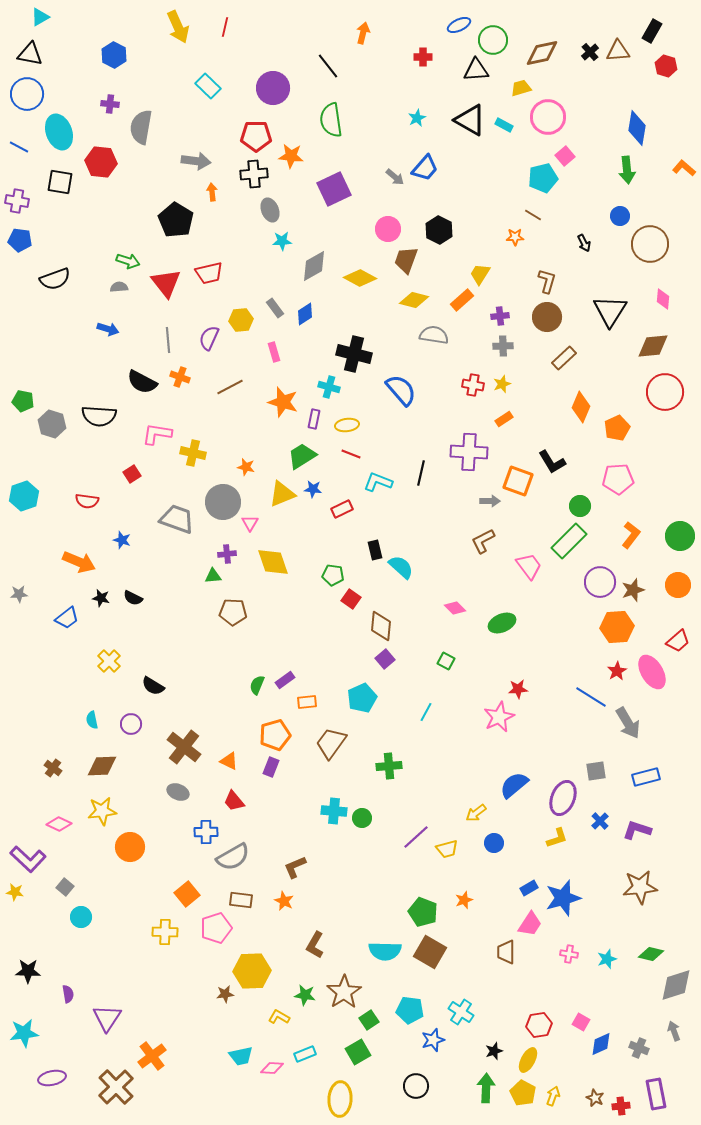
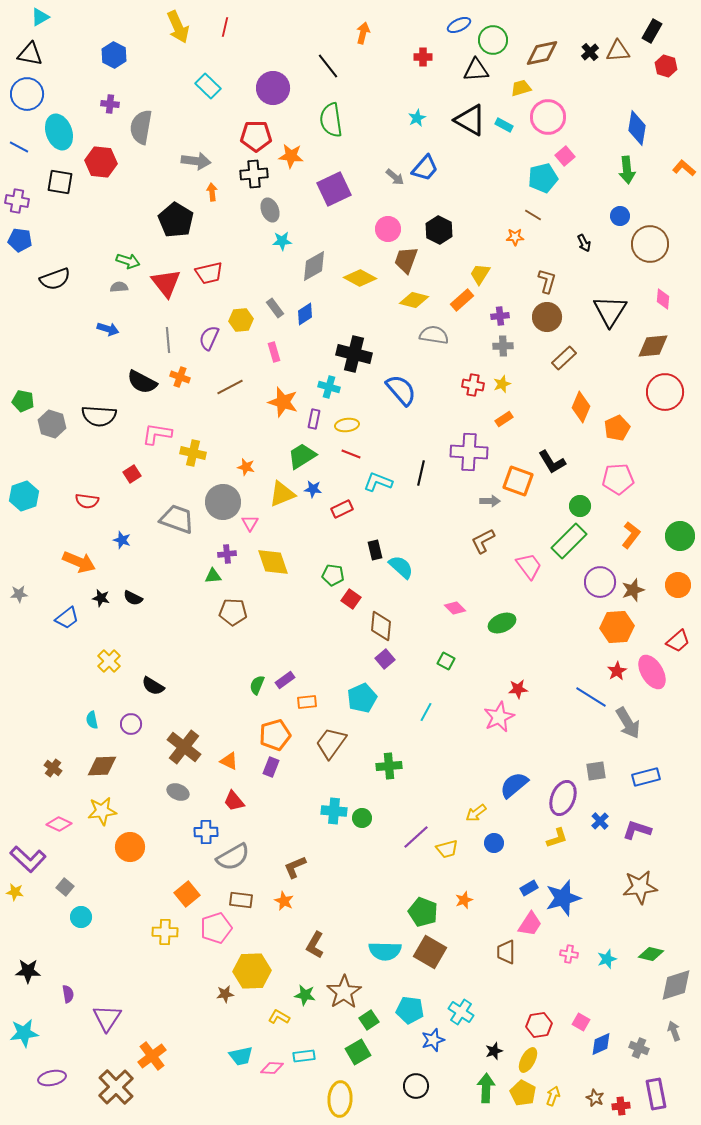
cyan rectangle at (305, 1054): moved 1 px left, 2 px down; rotated 15 degrees clockwise
